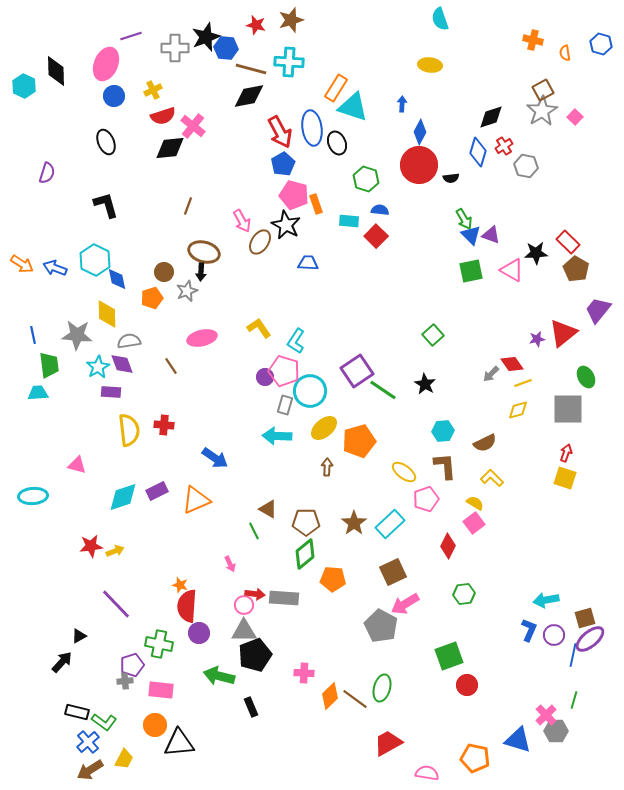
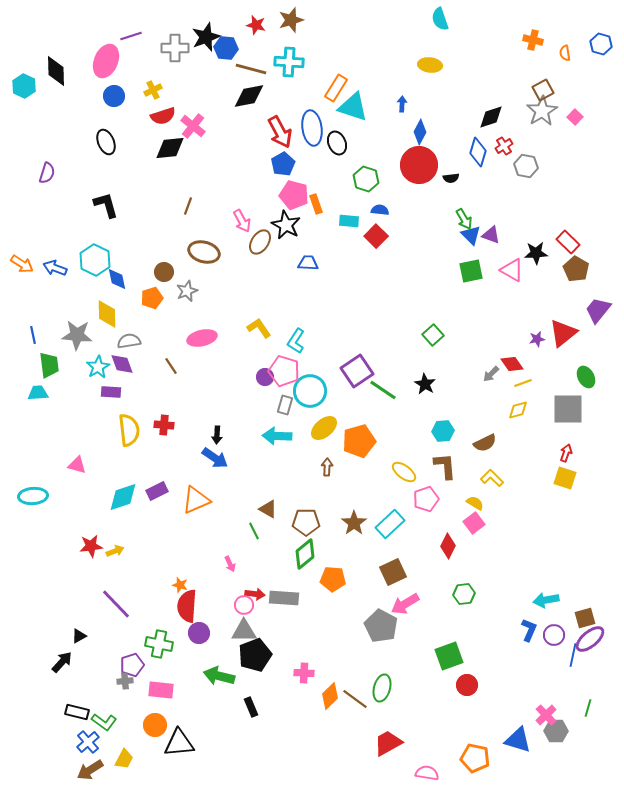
pink ellipse at (106, 64): moved 3 px up
black arrow at (201, 272): moved 16 px right, 163 px down
green line at (574, 700): moved 14 px right, 8 px down
